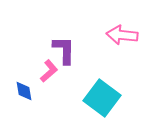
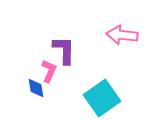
pink L-shape: rotated 25 degrees counterclockwise
blue diamond: moved 12 px right, 3 px up
cyan square: rotated 18 degrees clockwise
